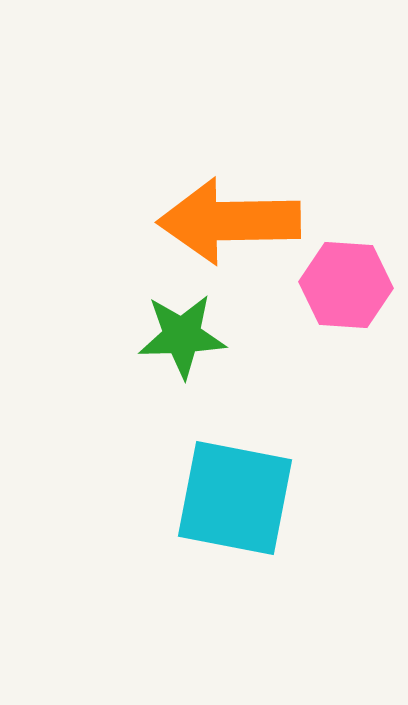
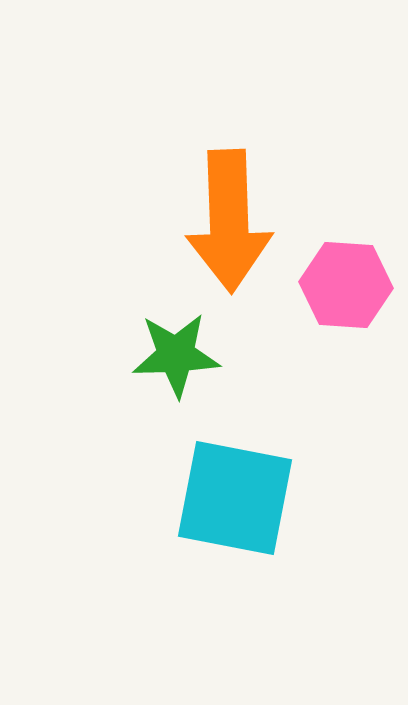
orange arrow: rotated 91 degrees counterclockwise
green star: moved 6 px left, 19 px down
